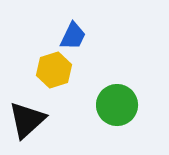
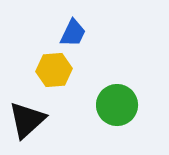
blue trapezoid: moved 3 px up
yellow hexagon: rotated 12 degrees clockwise
